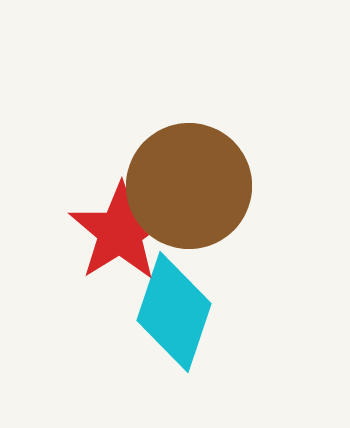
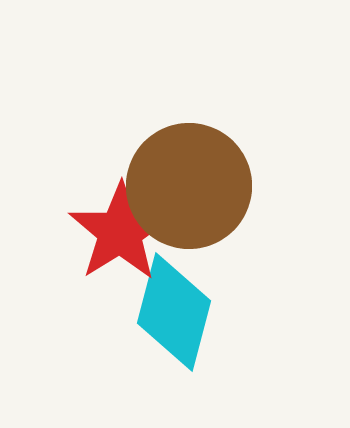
cyan diamond: rotated 4 degrees counterclockwise
